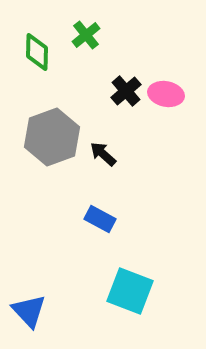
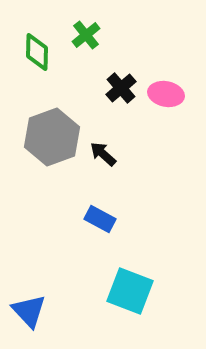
black cross: moved 5 px left, 3 px up
